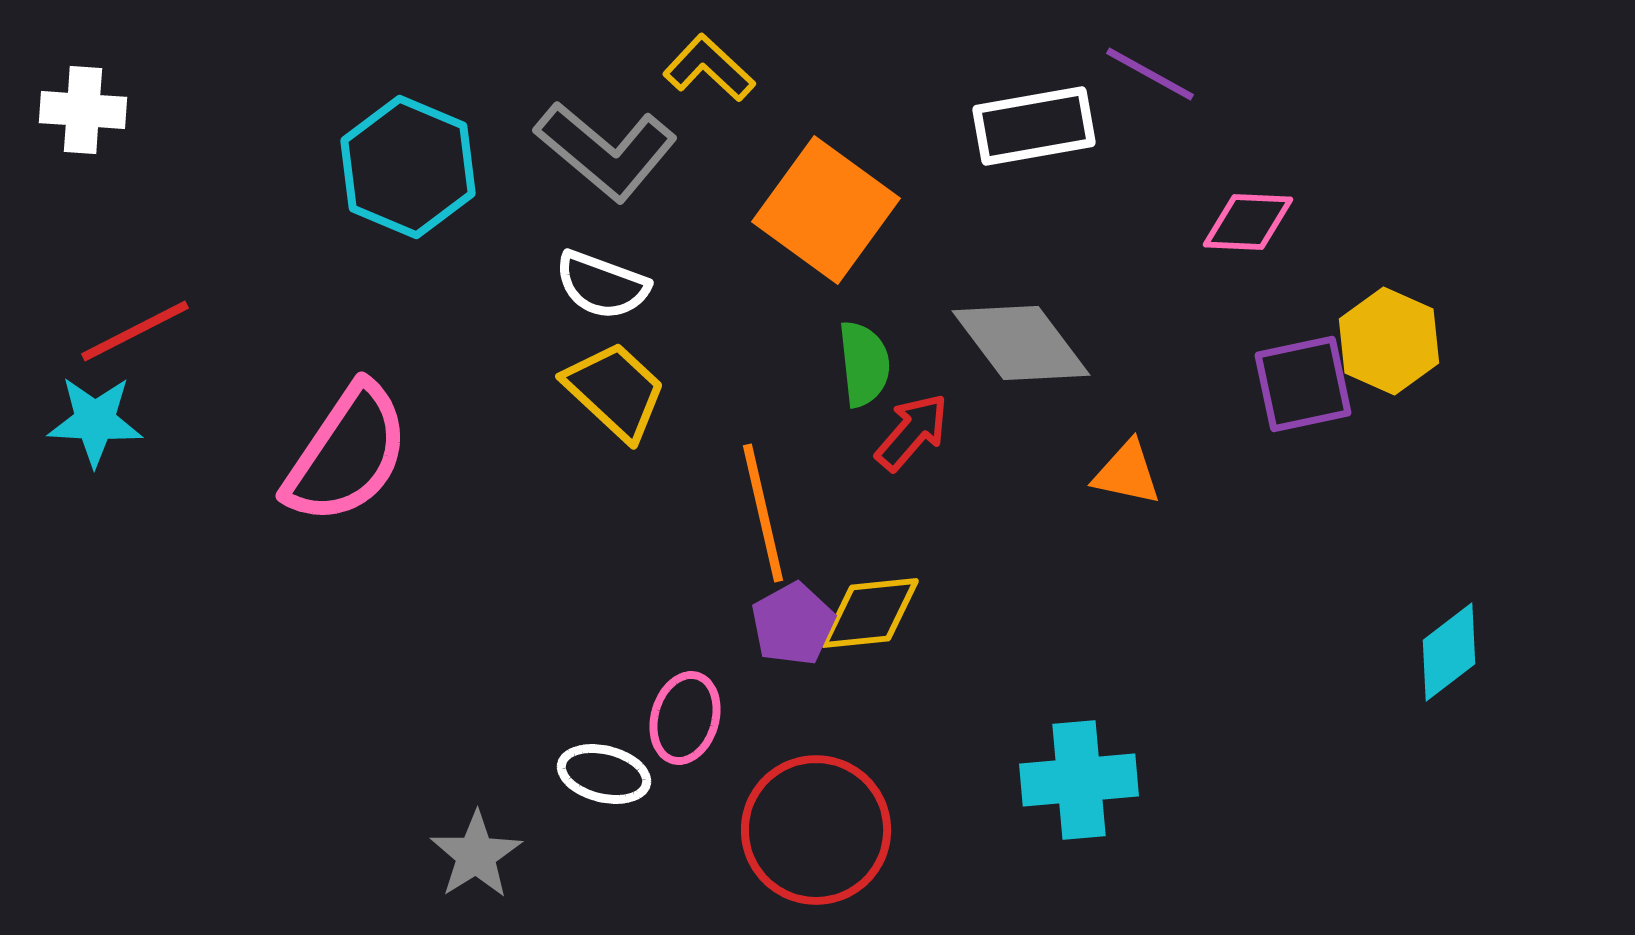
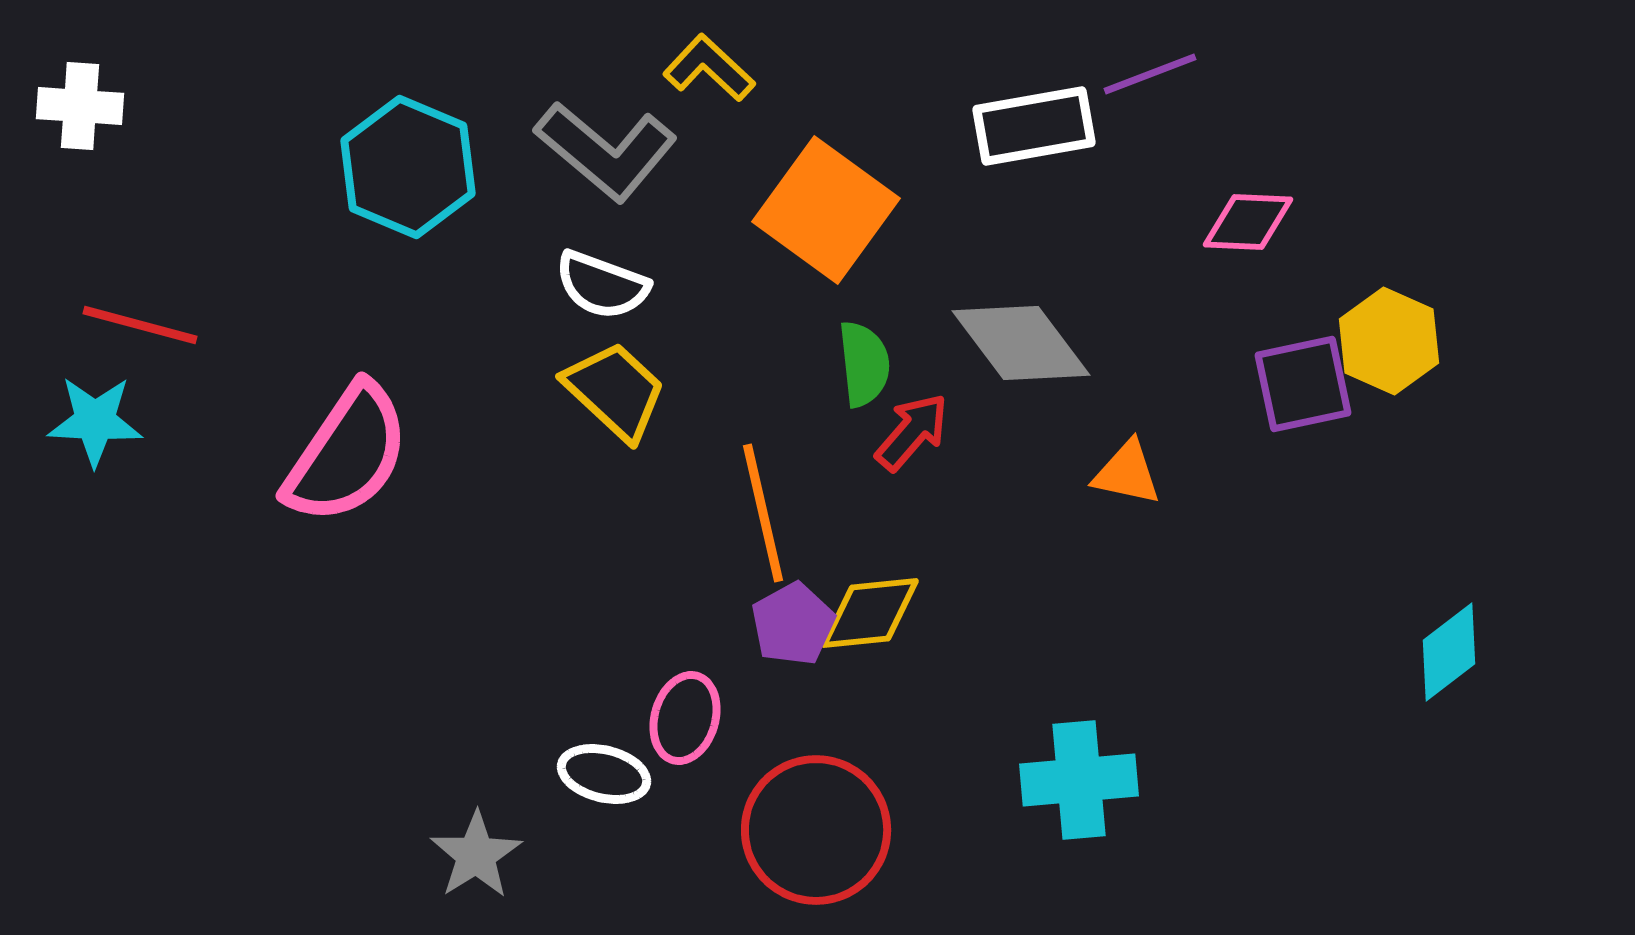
purple line: rotated 50 degrees counterclockwise
white cross: moved 3 px left, 4 px up
red line: moved 5 px right, 6 px up; rotated 42 degrees clockwise
